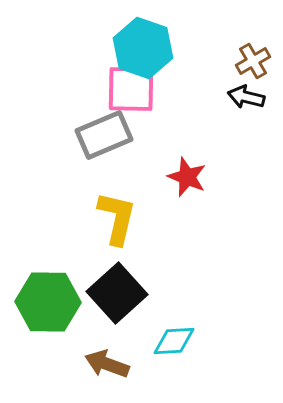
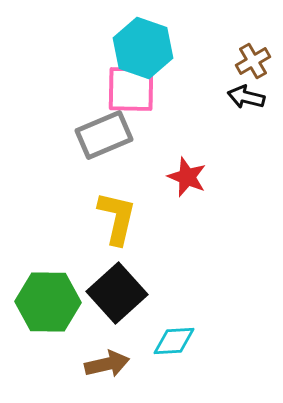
brown arrow: rotated 147 degrees clockwise
